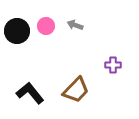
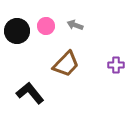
purple cross: moved 3 px right
brown trapezoid: moved 10 px left, 26 px up
